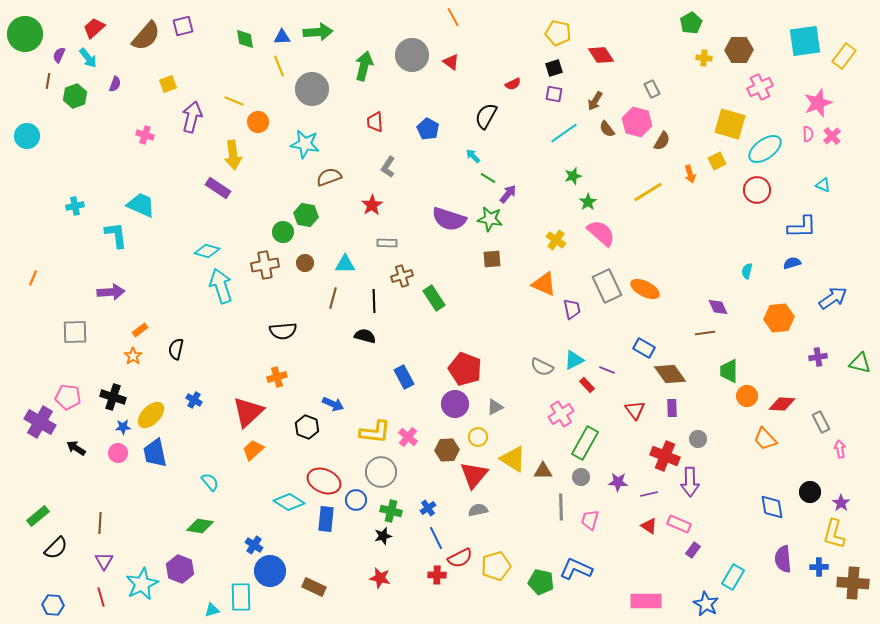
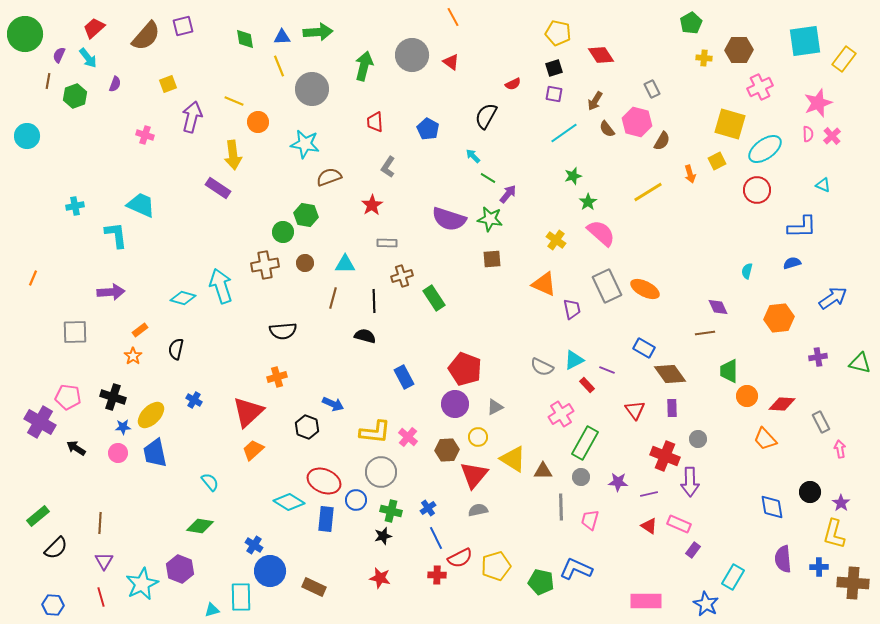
yellow rectangle at (844, 56): moved 3 px down
cyan diamond at (207, 251): moved 24 px left, 47 px down
